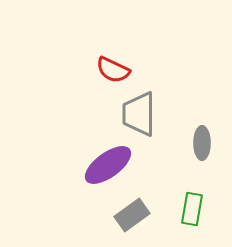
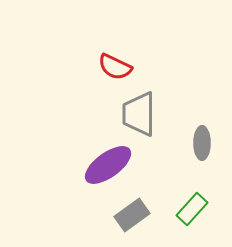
red semicircle: moved 2 px right, 3 px up
green rectangle: rotated 32 degrees clockwise
